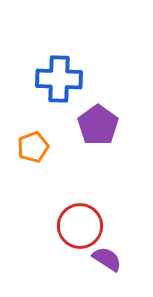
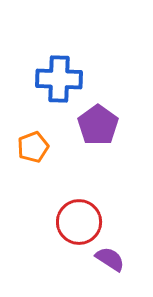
red circle: moved 1 px left, 4 px up
purple semicircle: moved 3 px right
